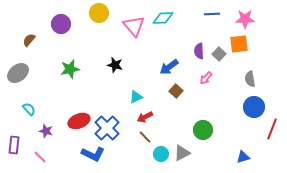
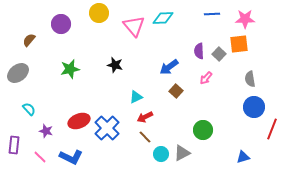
blue L-shape: moved 22 px left, 3 px down
